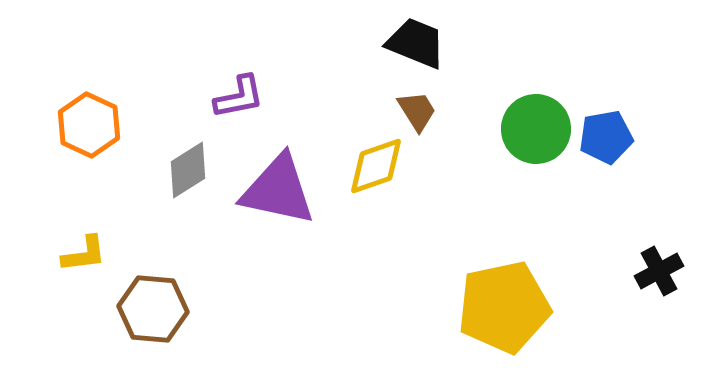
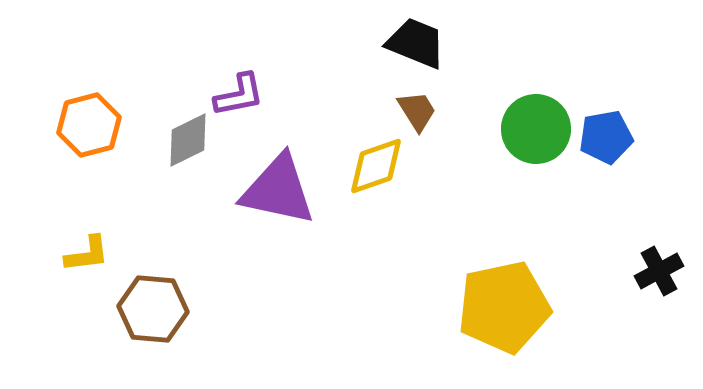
purple L-shape: moved 2 px up
orange hexagon: rotated 20 degrees clockwise
gray diamond: moved 30 px up; rotated 6 degrees clockwise
yellow L-shape: moved 3 px right
